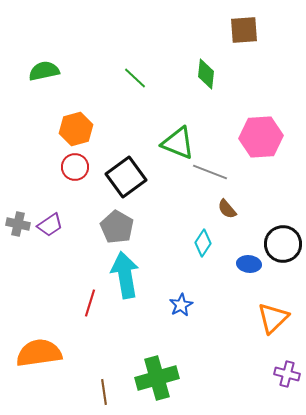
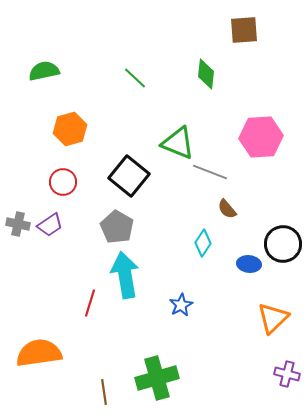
orange hexagon: moved 6 px left
red circle: moved 12 px left, 15 px down
black square: moved 3 px right, 1 px up; rotated 15 degrees counterclockwise
